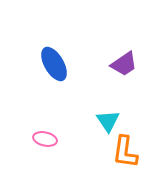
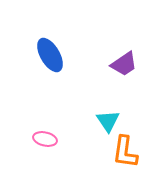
blue ellipse: moved 4 px left, 9 px up
